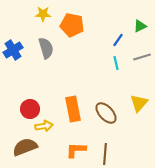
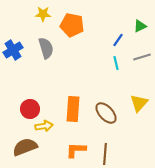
orange rectangle: rotated 15 degrees clockwise
